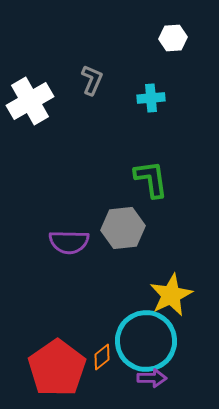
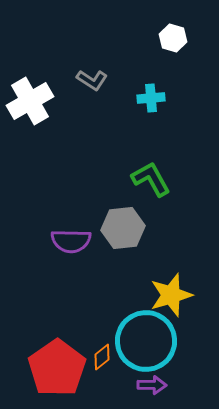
white hexagon: rotated 20 degrees clockwise
gray L-shape: rotated 100 degrees clockwise
green L-shape: rotated 21 degrees counterclockwise
purple semicircle: moved 2 px right, 1 px up
yellow star: rotated 9 degrees clockwise
purple arrow: moved 7 px down
